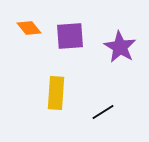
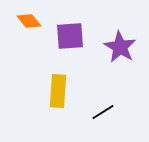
orange diamond: moved 7 px up
yellow rectangle: moved 2 px right, 2 px up
